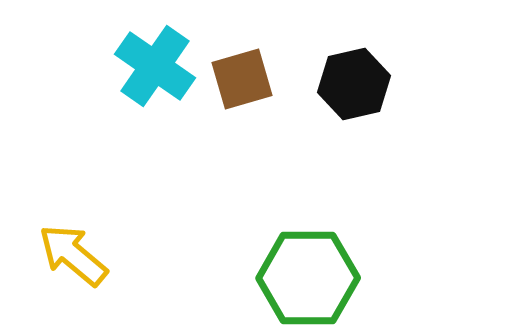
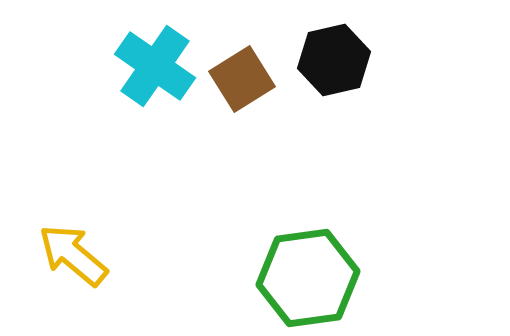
brown square: rotated 16 degrees counterclockwise
black hexagon: moved 20 px left, 24 px up
green hexagon: rotated 8 degrees counterclockwise
